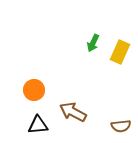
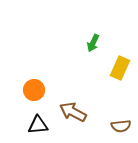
yellow rectangle: moved 16 px down
